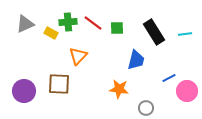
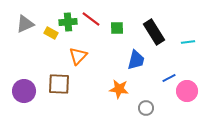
red line: moved 2 px left, 4 px up
cyan line: moved 3 px right, 8 px down
